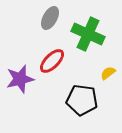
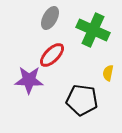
green cross: moved 5 px right, 4 px up
red ellipse: moved 6 px up
yellow semicircle: rotated 42 degrees counterclockwise
purple star: moved 9 px right, 1 px down; rotated 16 degrees clockwise
